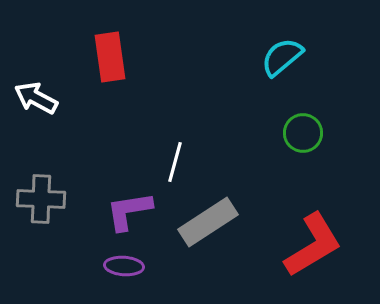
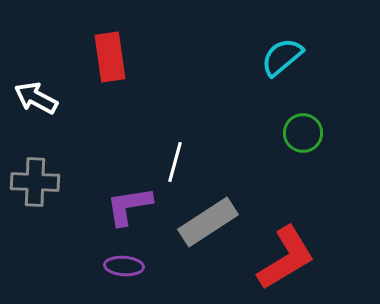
gray cross: moved 6 px left, 17 px up
purple L-shape: moved 5 px up
red L-shape: moved 27 px left, 13 px down
